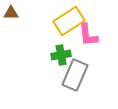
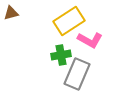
brown triangle: rotated 14 degrees counterclockwise
pink L-shape: moved 2 px right, 5 px down; rotated 55 degrees counterclockwise
gray rectangle: moved 2 px right, 1 px up
